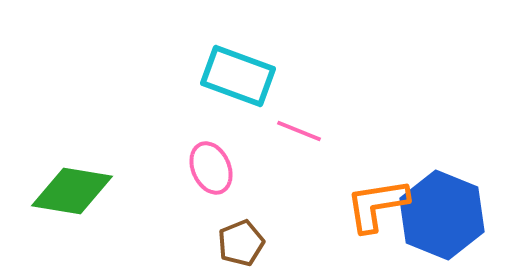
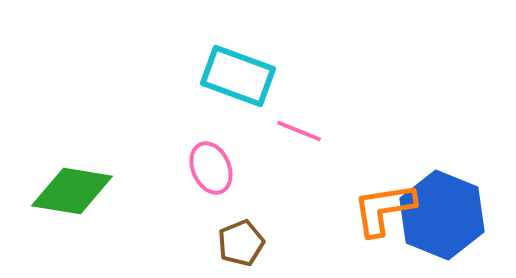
orange L-shape: moved 7 px right, 4 px down
